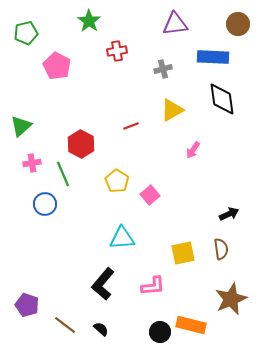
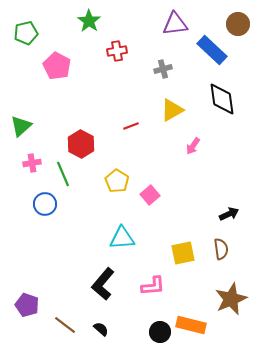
blue rectangle: moved 1 px left, 7 px up; rotated 40 degrees clockwise
pink arrow: moved 4 px up
